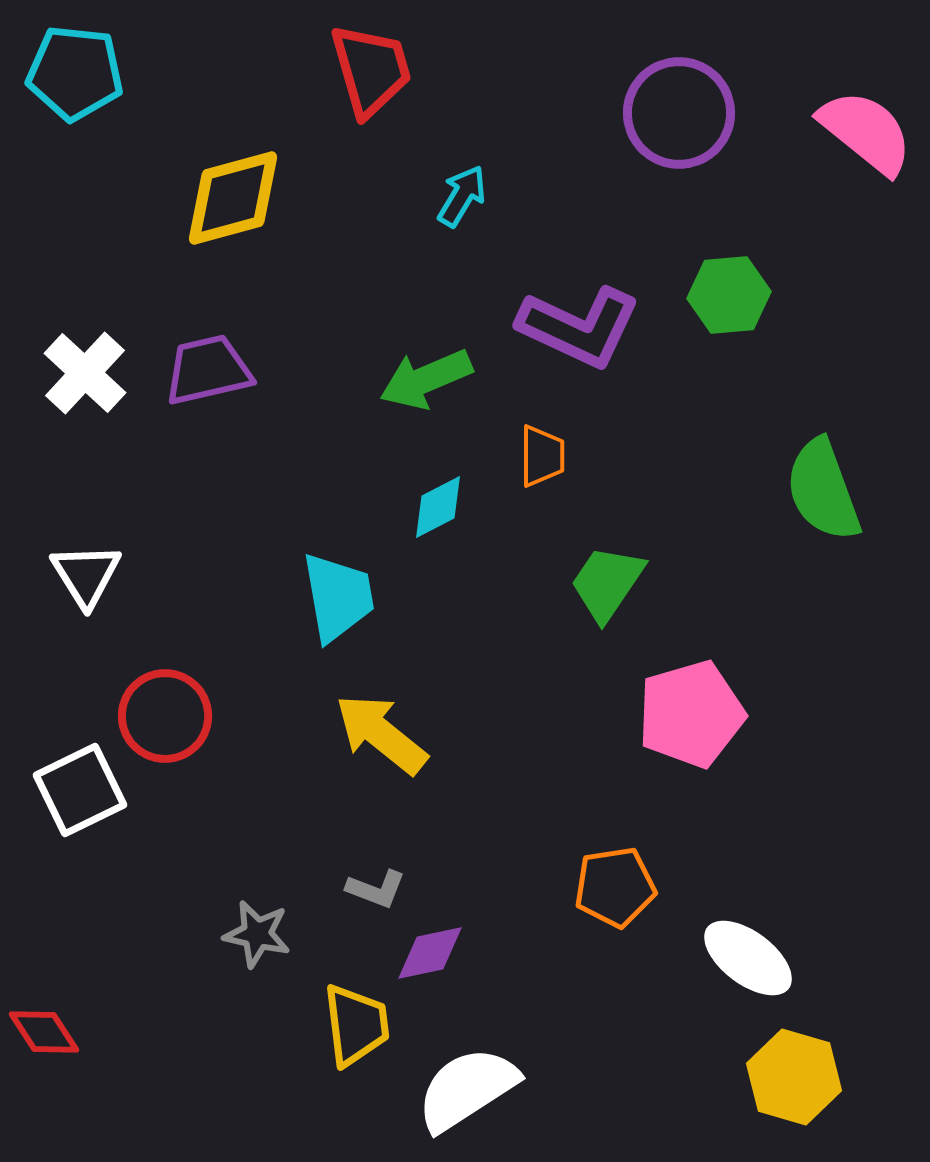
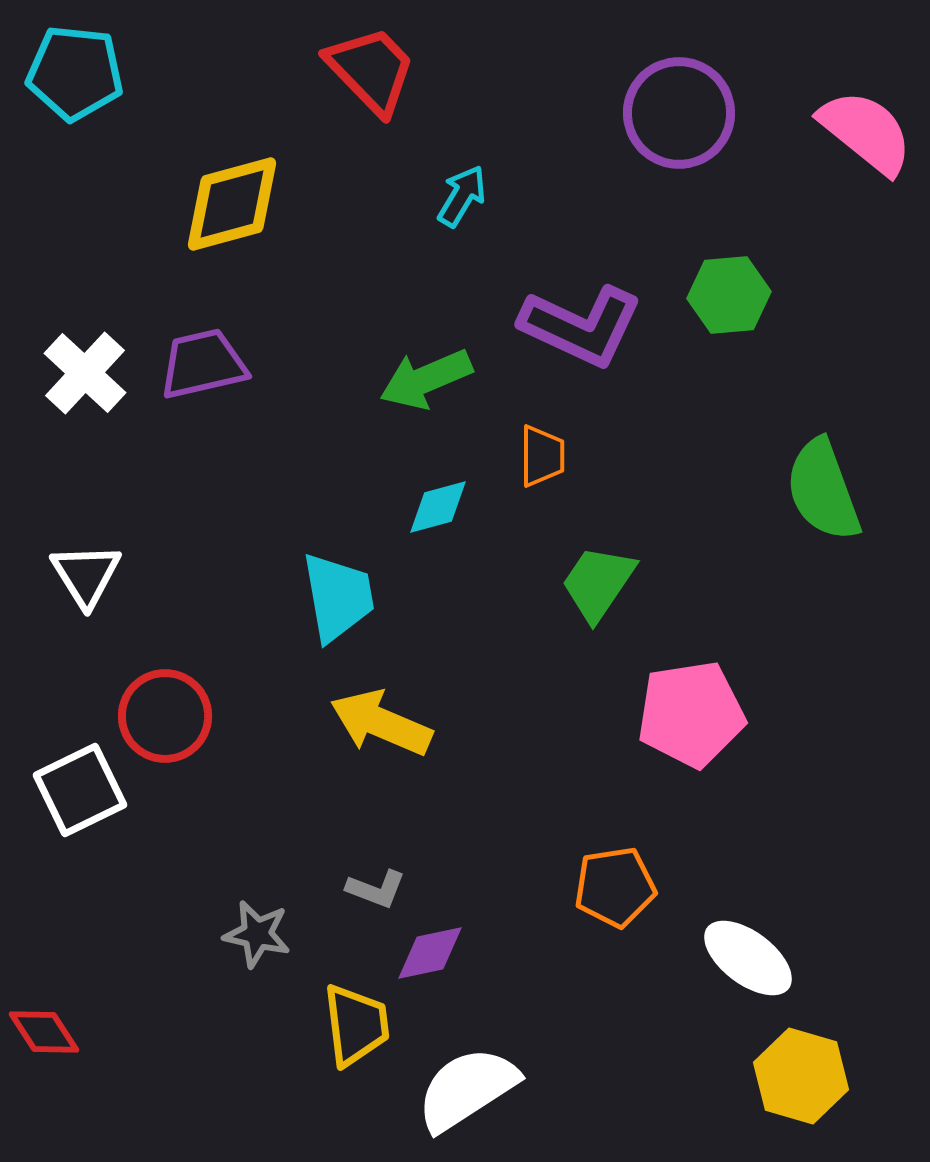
red trapezoid: rotated 28 degrees counterclockwise
yellow diamond: moved 1 px left, 6 px down
purple L-shape: moved 2 px right, 1 px up
purple trapezoid: moved 5 px left, 6 px up
cyan diamond: rotated 12 degrees clockwise
green trapezoid: moved 9 px left
pink pentagon: rotated 7 degrees clockwise
yellow arrow: moved 11 px up; rotated 16 degrees counterclockwise
yellow hexagon: moved 7 px right, 1 px up
